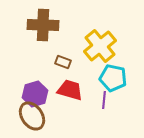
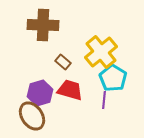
yellow cross: moved 1 px right, 6 px down
brown rectangle: rotated 21 degrees clockwise
cyan pentagon: rotated 20 degrees clockwise
purple hexagon: moved 5 px right, 1 px up
